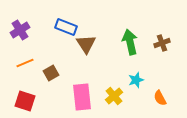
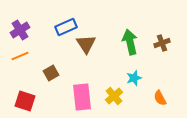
blue rectangle: rotated 45 degrees counterclockwise
orange line: moved 5 px left, 7 px up
cyan star: moved 2 px left, 2 px up
